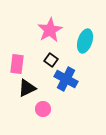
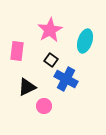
pink rectangle: moved 13 px up
black triangle: moved 1 px up
pink circle: moved 1 px right, 3 px up
